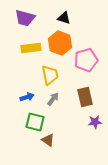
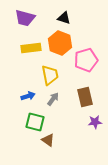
blue arrow: moved 1 px right, 1 px up
